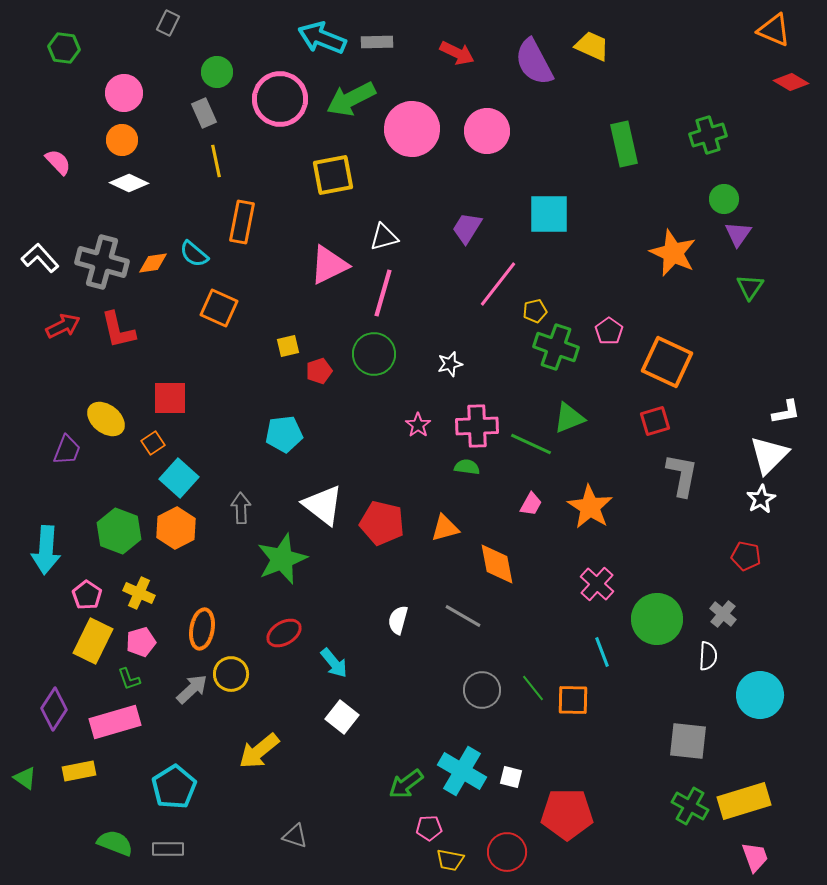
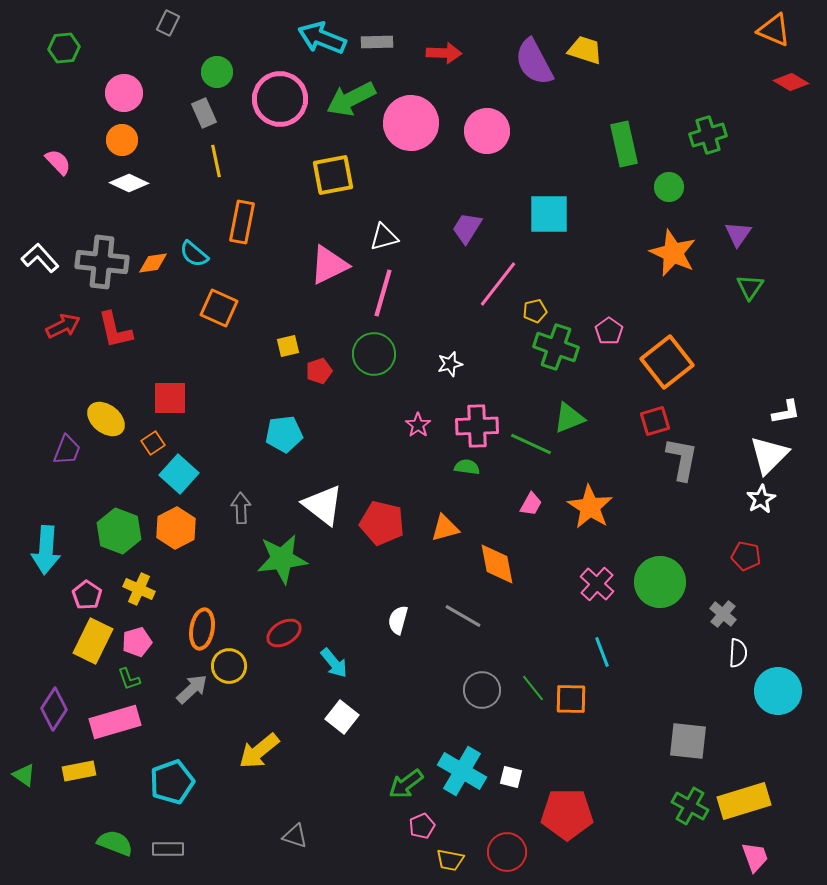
yellow trapezoid at (592, 46): moved 7 px left, 4 px down; rotated 6 degrees counterclockwise
green hexagon at (64, 48): rotated 12 degrees counterclockwise
red arrow at (457, 53): moved 13 px left; rotated 24 degrees counterclockwise
pink circle at (412, 129): moved 1 px left, 6 px up
green circle at (724, 199): moved 55 px left, 12 px up
gray cross at (102, 262): rotated 9 degrees counterclockwise
red L-shape at (118, 330): moved 3 px left
orange square at (667, 362): rotated 27 degrees clockwise
gray L-shape at (682, 475): moved 16 px up
cyan square at (179, 478): moved 4 px up
green star at (282, 559): rotated 15 degrees clockwise
yellow cross at (139, 593): moved 4 px up
green circle at (657, 619): moved 3 px right, 37 px up
pink pentagon at (141, 642): moved 4 px left
white semicircle at (708, 656): moved 30 px right, 3 px up
yellow circle at (231, 674): moved 2 px left, 8 px up
cyan circle at (760, 695): moved 18 px right, 4 px up
orange square at (573, 700): moved 2 px left, 1 px up
green triangle at (25, 778): moved 1 px left, 3 px up
cyan pentagon at (174, 787): moved 2 px left, 5 px up; rotated 12 degrees clockwise
pink pentagon at (429, 828): moved 7 px left, 2 px up; rotated 20 degrees counterclockwise
